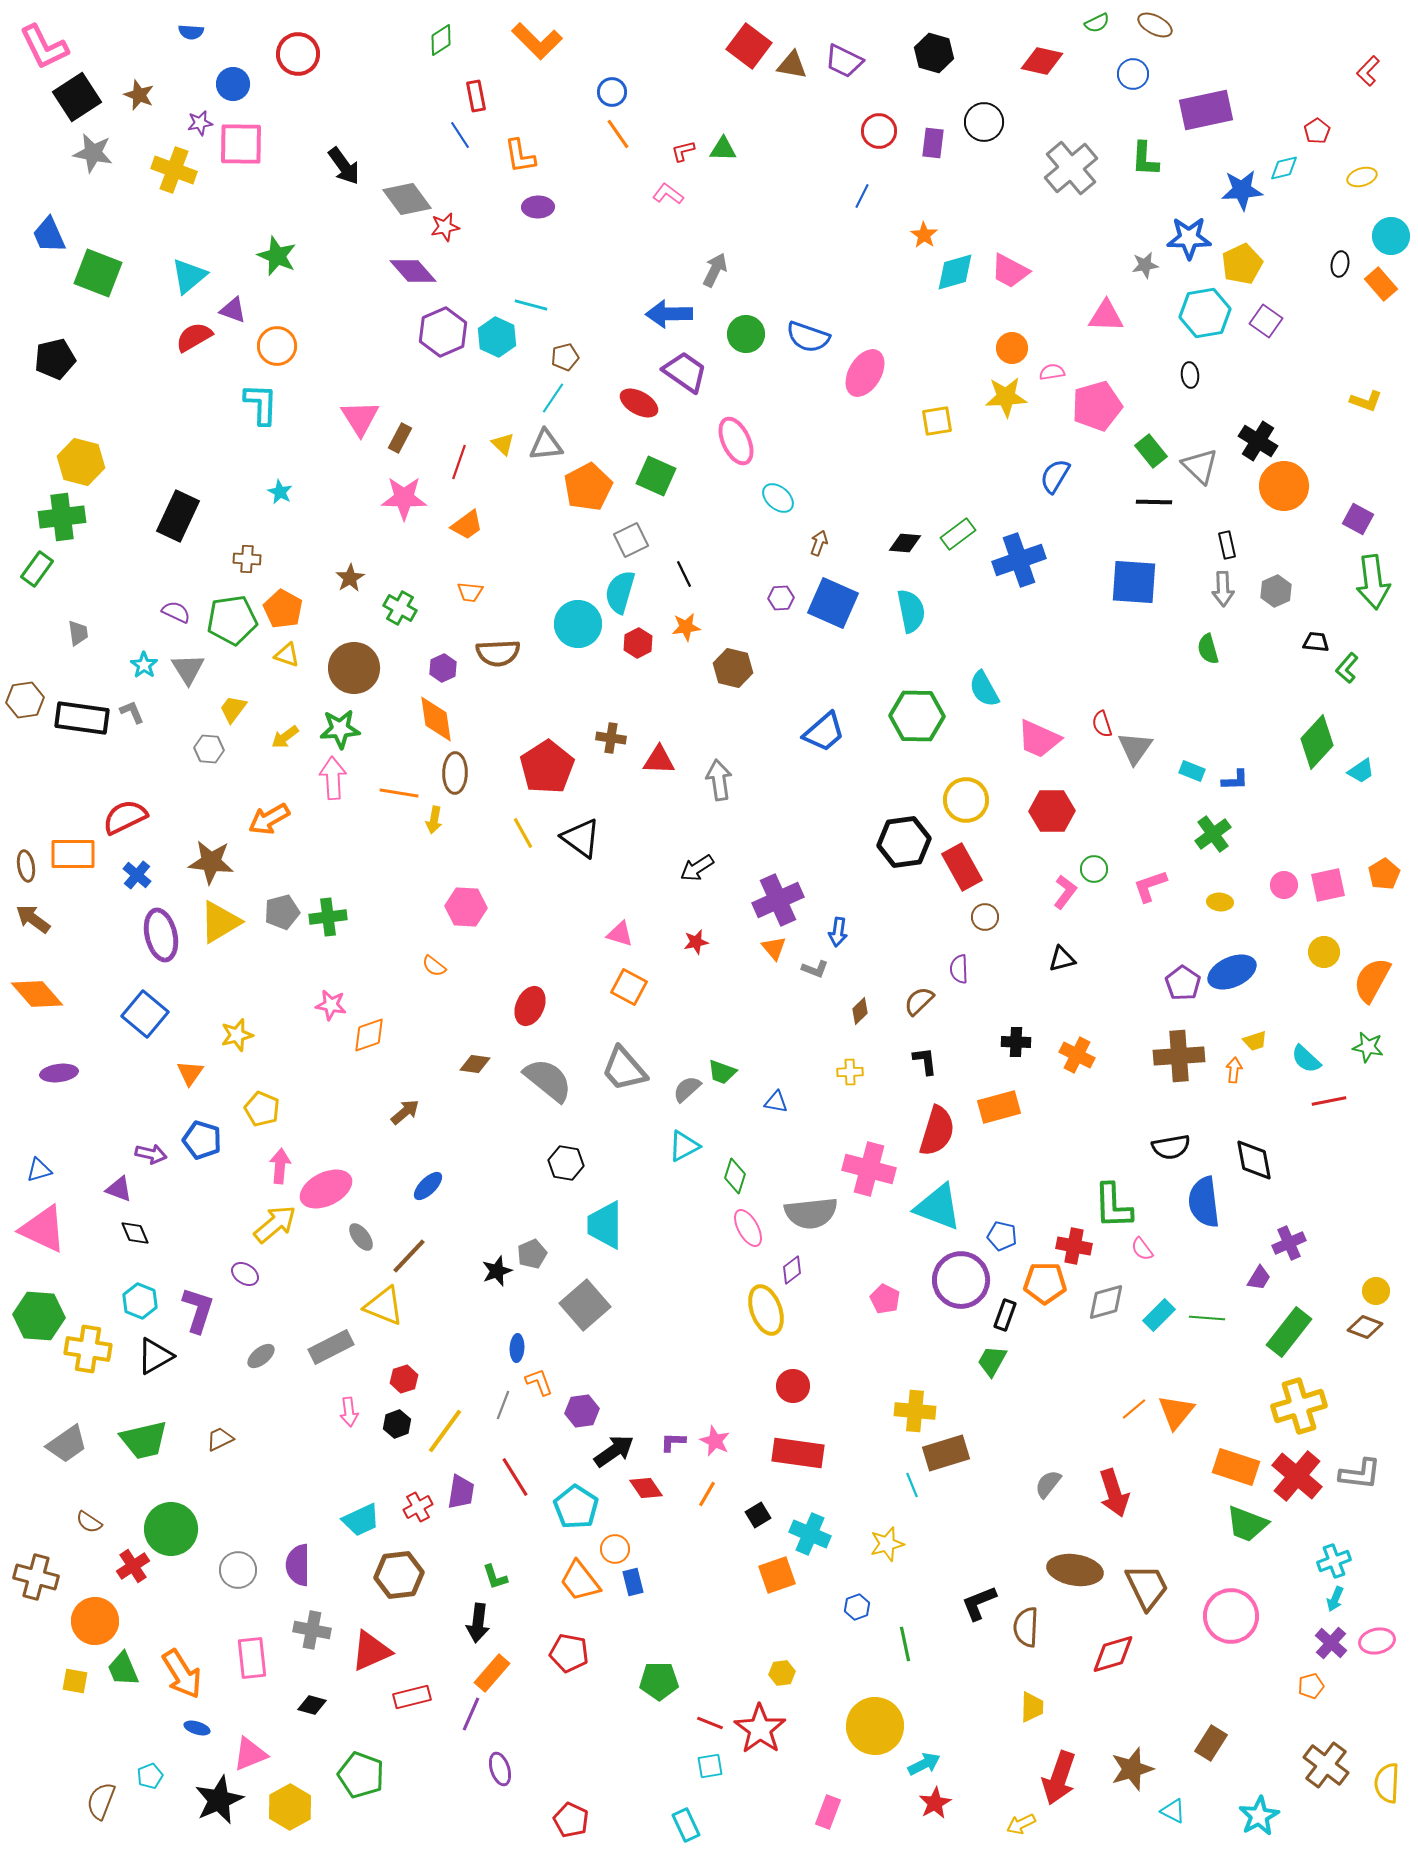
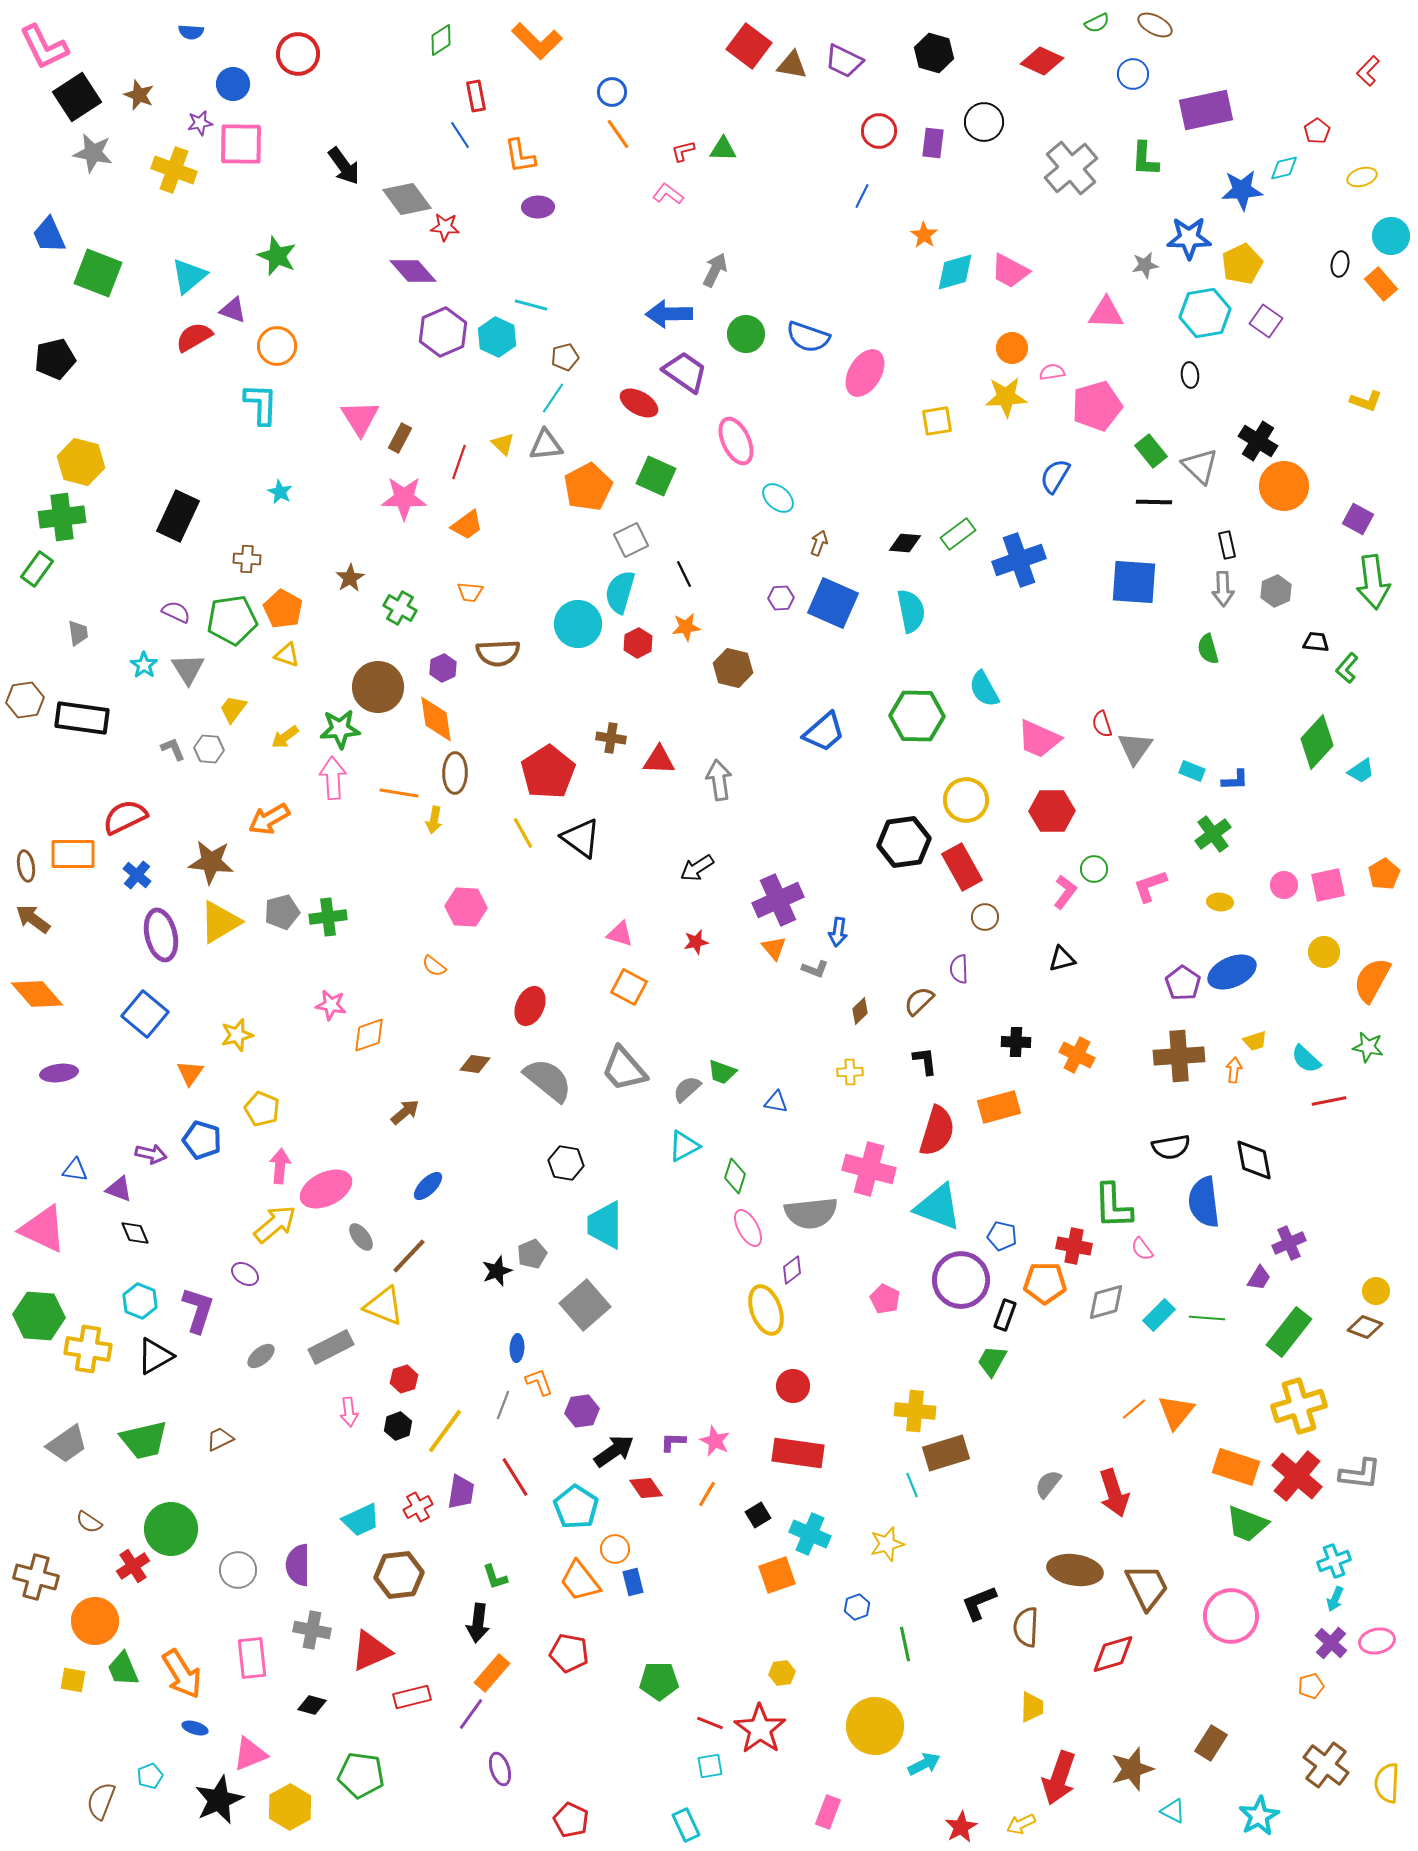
red diamond at (1042, 61): rotated 12 degrees clockwise
red star at (445, 227): rotated 16 degrees clockwise
pink triangle at (1106, 316): moved 3 px up
brown circle at (354, 668): moved 24 px right, 19 px down
gray L-shape at (132, 712): moved 41 px right, 37 px down
red pentagon at (547, 767): moved 1 px right, 5 px down
blue triangle at (39, 1170): moved 36 px right; rotated 24 degrees clockwise
black hexagon at (397, 1424): moved 1 px right, 2 px down
yellow square at (75, 1681): moved 2 px left, 1 px up
purple line at (471, 1714): rotated 12 degrees clockwise
blue ellipse at (197, 1728): moved 2 px left
green pentagon at (361, 1775): rotated 12 degrees counterclockwise
red star at (935, 1803): moved 26 px right, 24 px down
